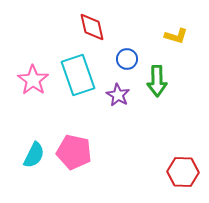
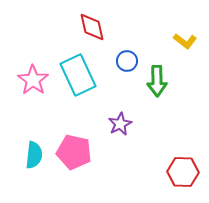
yellow L-shape: moved 9 px right, 5 px down; rotated 20 degrees clockwise
blue circle: moved 2 px down
cyan rectangle: rotated 6 degrees counterclockwise
purple star: moved 2 px right, 29 px down; rotated 15 degrees clockwise
cyan semicircle: rotated 20 degrees counterclockwise
